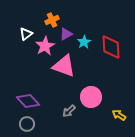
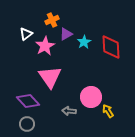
pink triangle: moved 14 px left, 11 px down; rotated 35 degrees clockwise
gray arrow: rotated 48 degrees clockwise
yellow arrow: moved 11 px left, 4 px up; rotated 24 degrees clockwise
